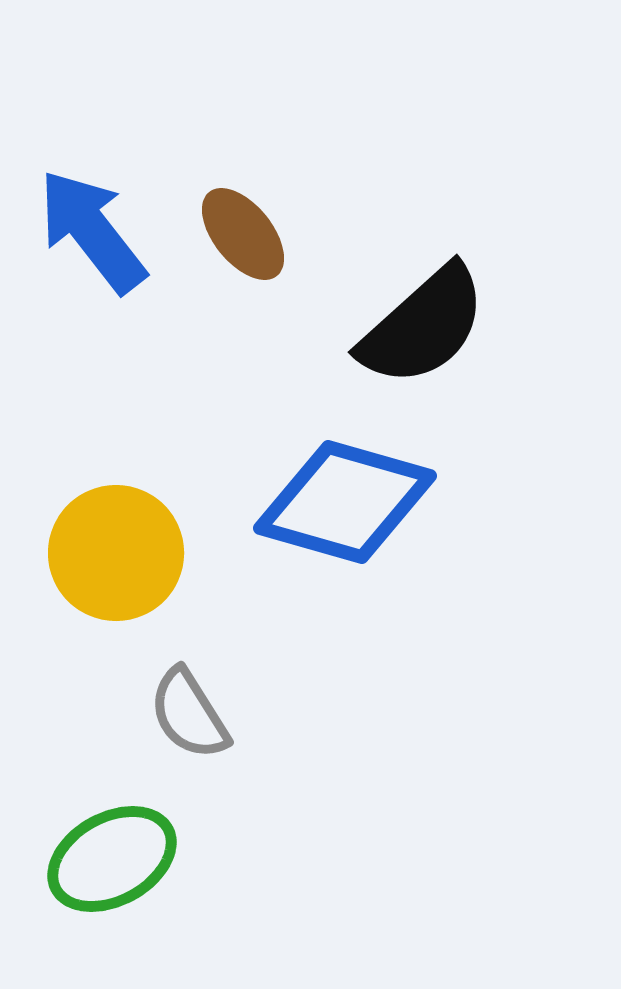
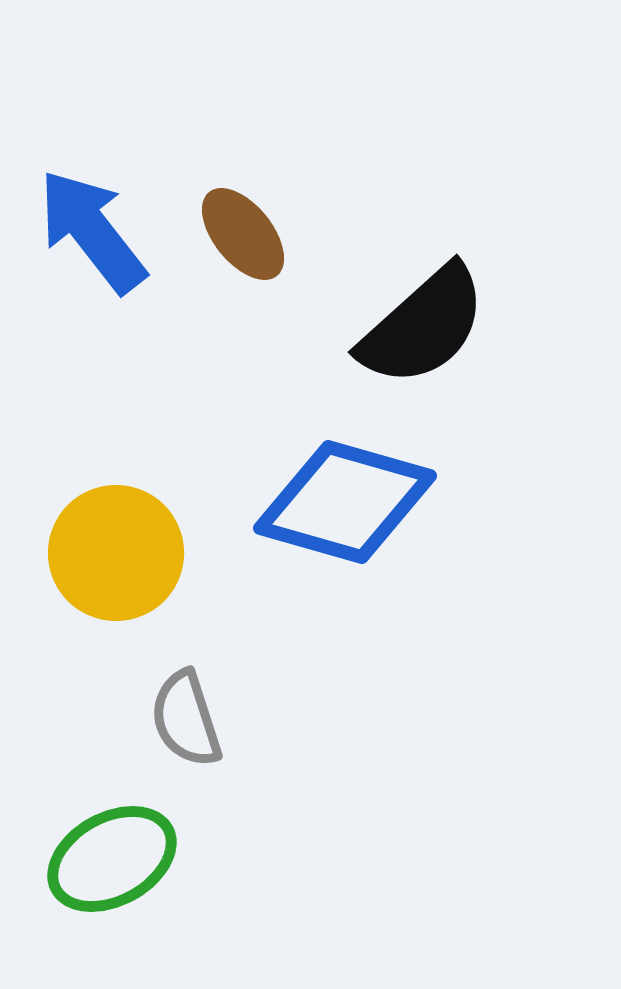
gray semicircle: moved 3 px left, 5 px down; rotated 14 degrees clockwise
